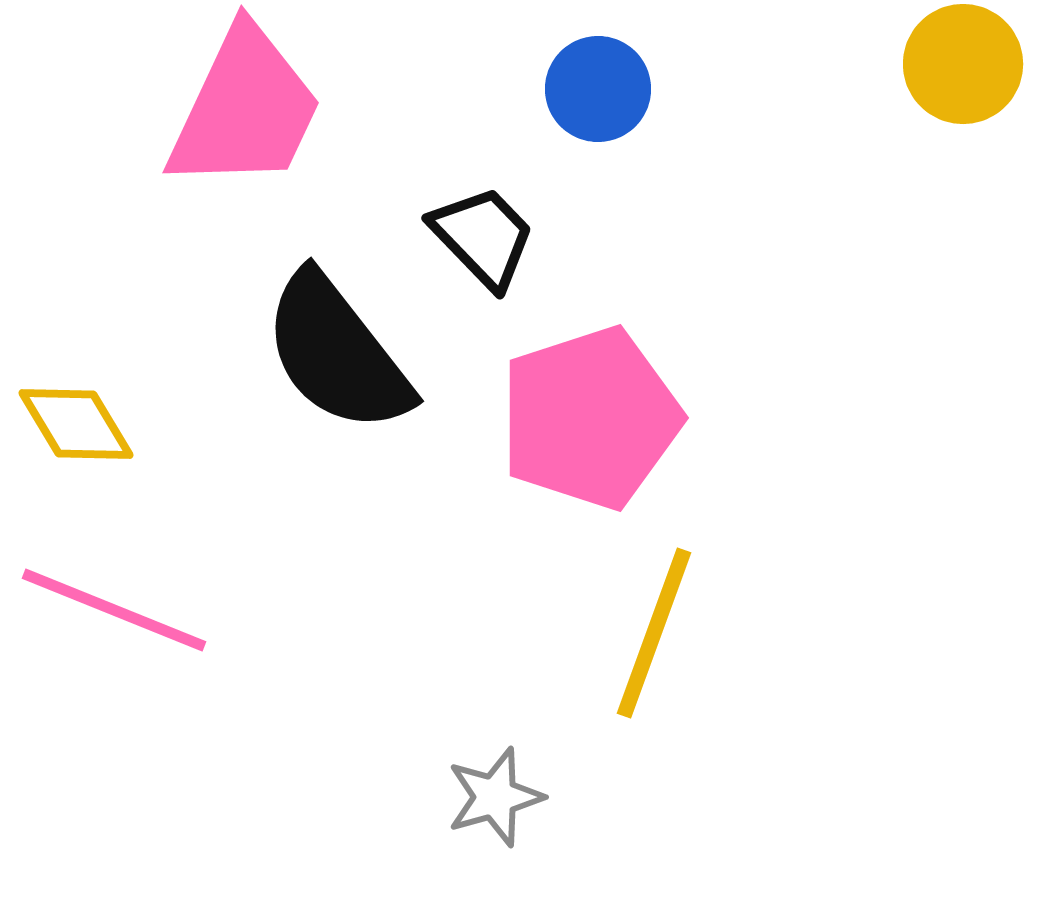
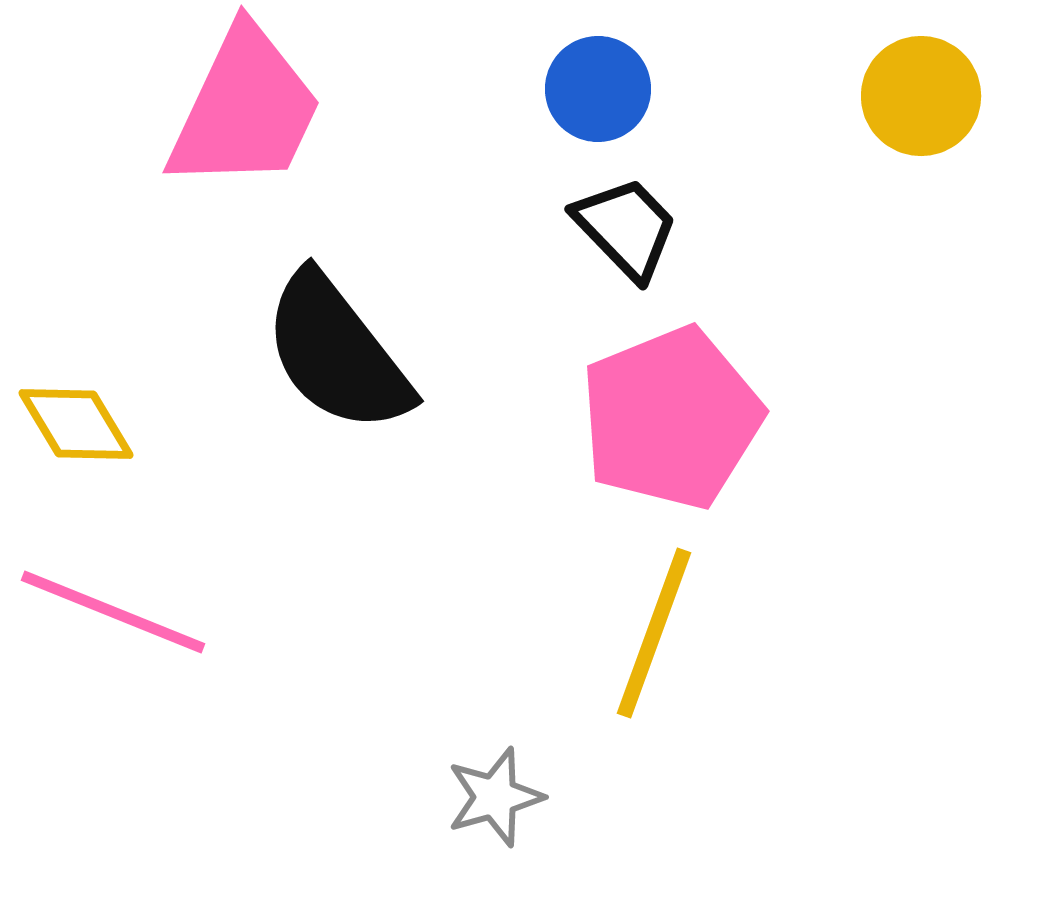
yellow circle: moved 42 px left, 32 px down
black trapezoid: moved 143 px right, 9 px up
pink pentagon: moved 81 px right; rotated 4 degrees counterclockwise
pink line: moved 1 px left, 2 px down
